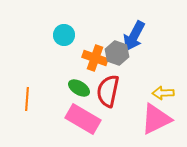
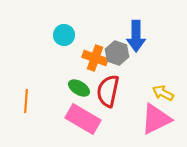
blue arrow: moved 2 px right; rotated 28 degrees counterclockwise
yellow arrow: rotated 30 degrees clockwise
orange line: moved 1 px left, 2 px down
